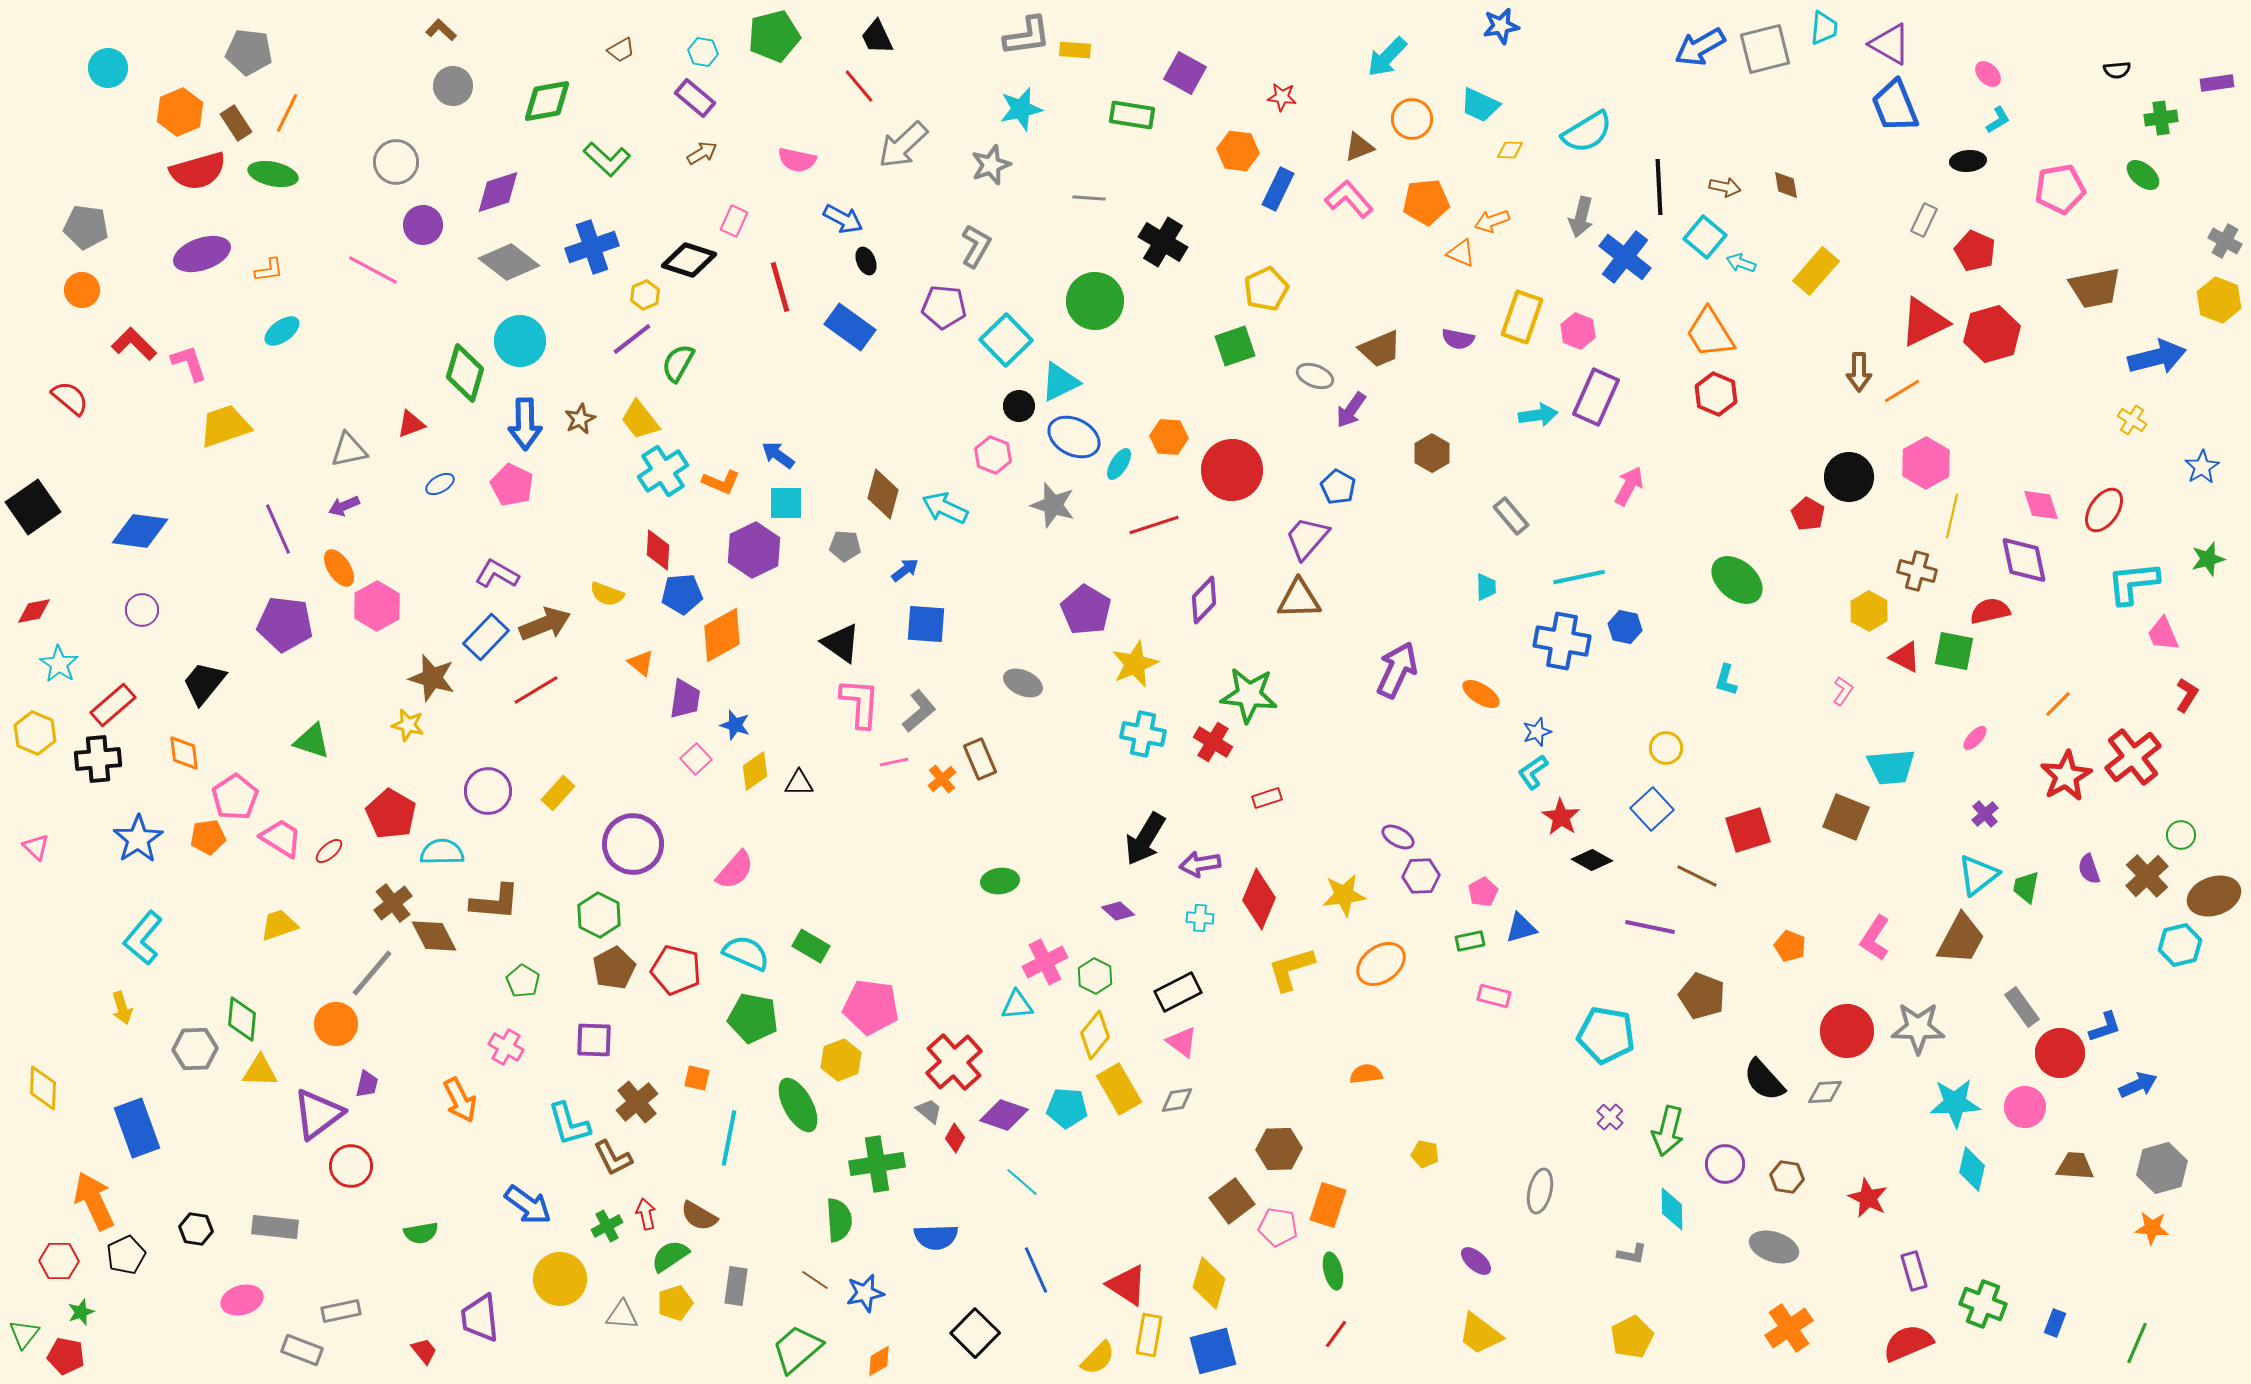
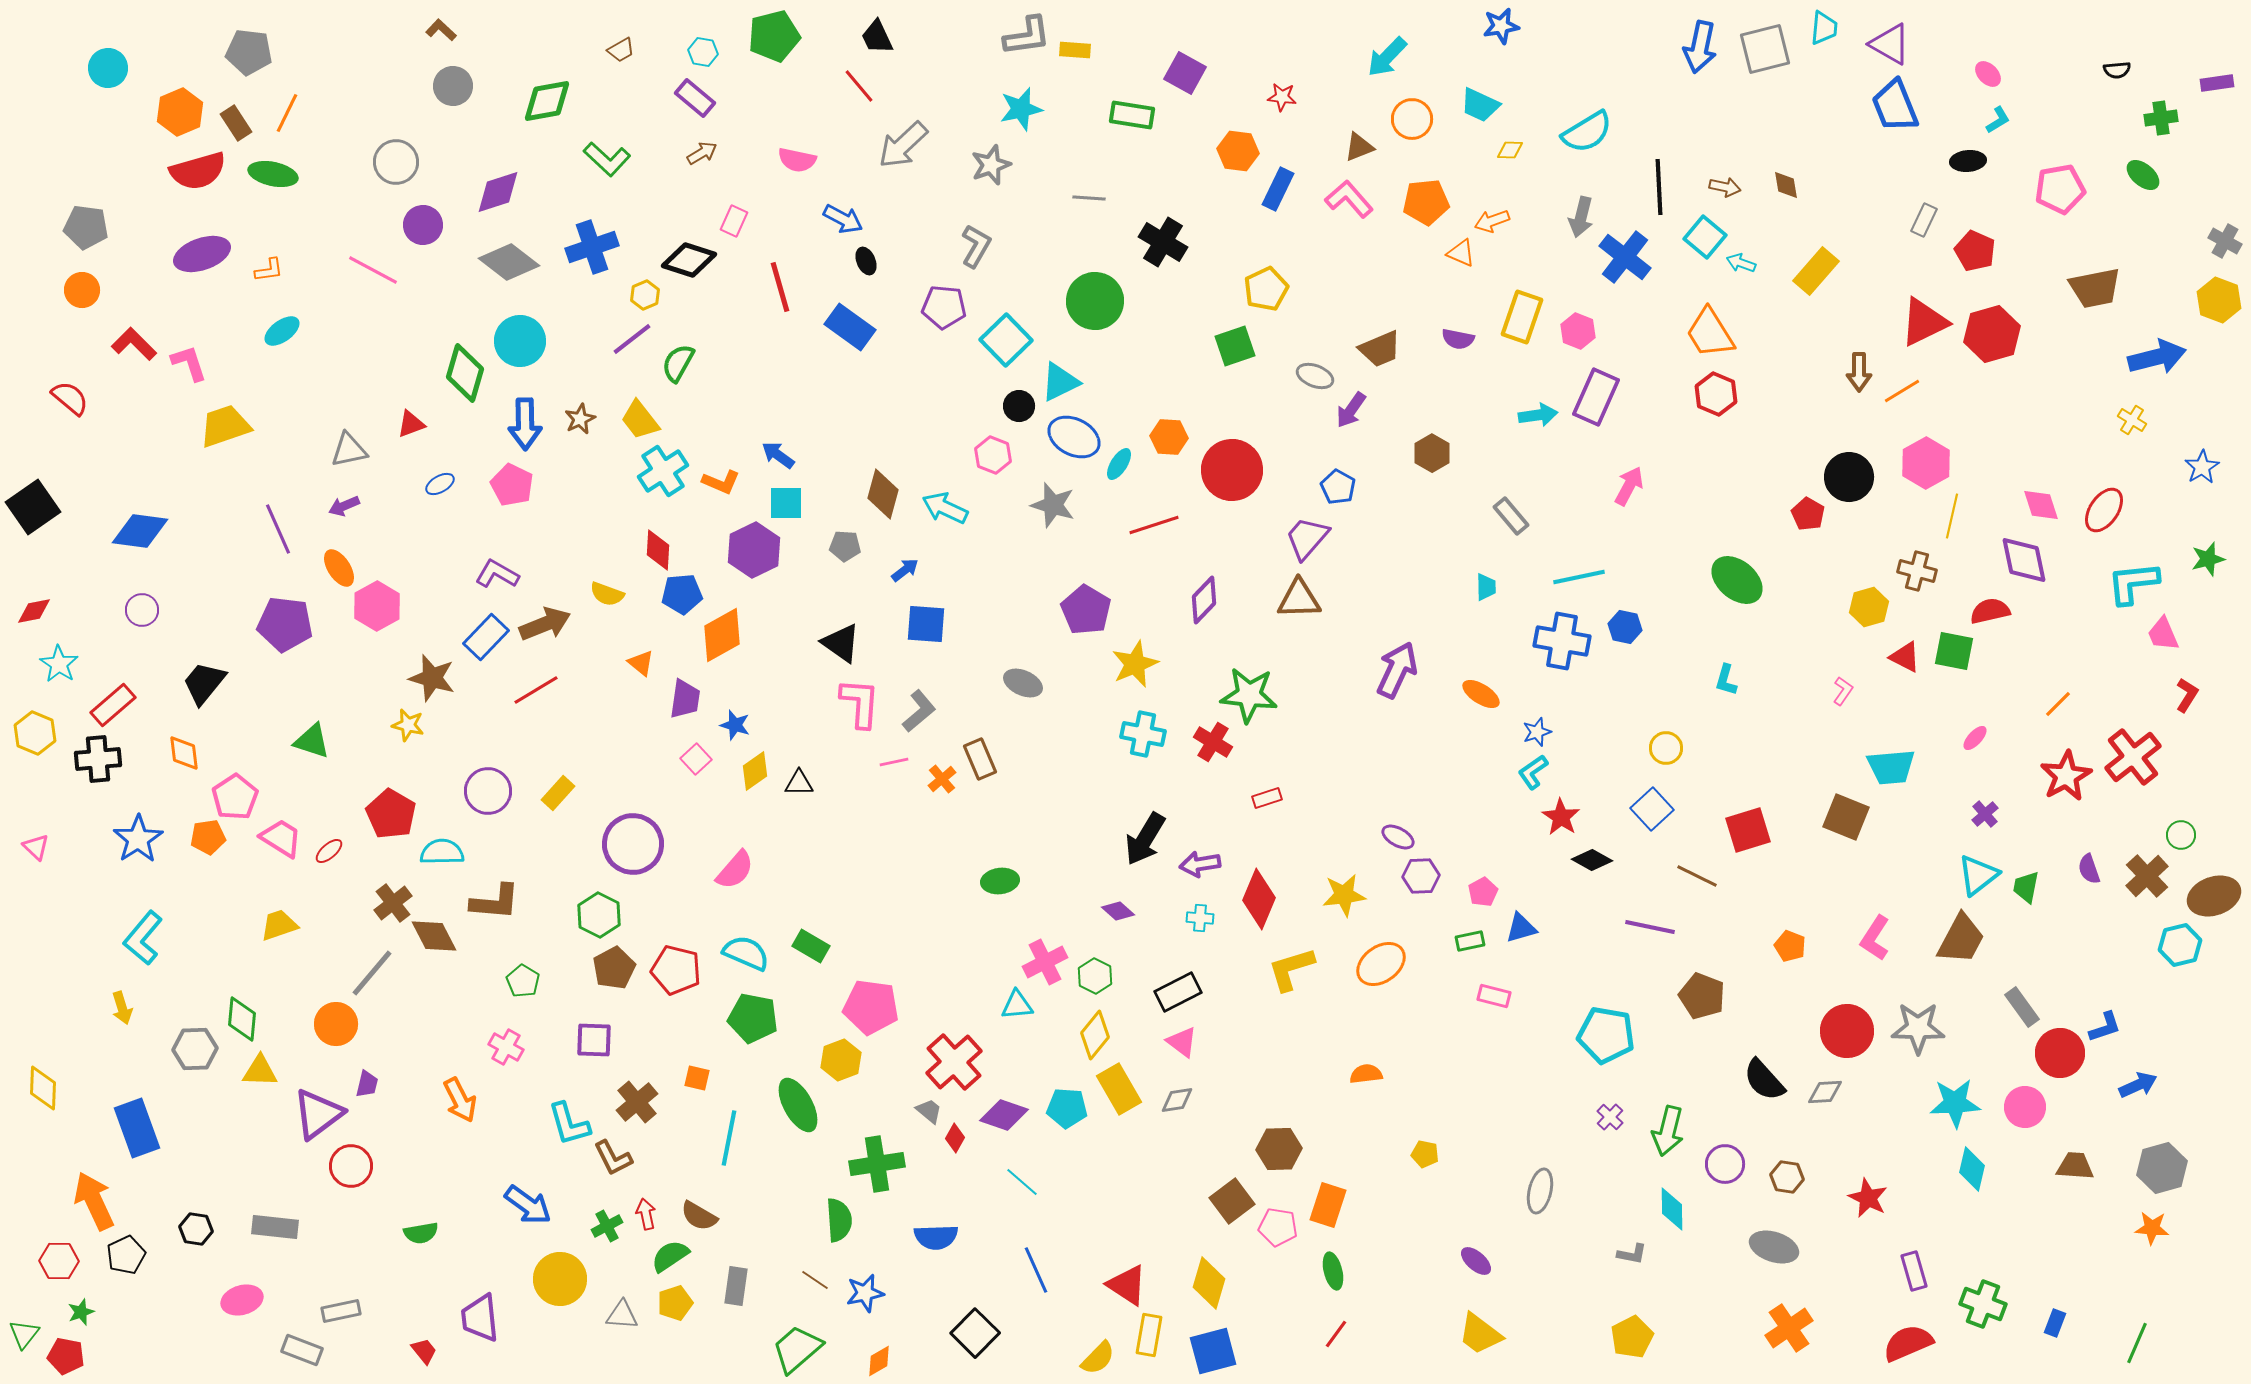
blue arrow at (1700, 47): rotated 48 degrees counterclockwise
yellow hexagon at (1869, 611): moved 4 px up; rotated 15 degrees clockwise
